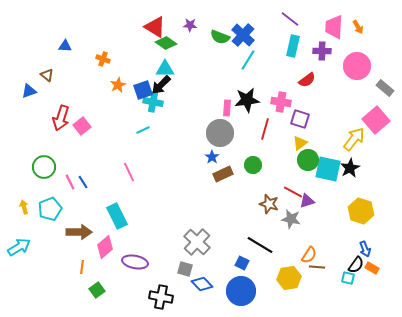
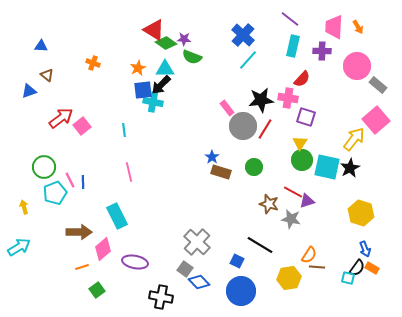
purple star at (190, 25): moved 6 px left, 14 px down
red triangle at (155, 27): moved 1 px left, 3 px down
green semicircle at (220, 37): moved 28 px left, 20 px down
blue triangle at (65, 46): moved 24 px left
orange cross at (103, 59): moved 10 px left, 4 px down
cyan line at (248, 60): rotated 10 degrees clockwise
red semicircle at (307, 80): moved 5 px left, 1 px up; rotated 12 degrees counterclockwise
orange star at (118, 85): moved 20 px right, 17 px up
gray rectangle at (385, 88): moved 7 px left, 3 px up
blue square at (143, 90): rotated 12 degrees clockwise
black star at (247, 100): moved 14 px right
pink cross at (281, 102): moved 7 px right, 4 px up
pink rectangle at (227, 108): rotated 42 degrees counterclockwise
red arrow at (61, 118): rotated 145 degrees counterclockwise
purple square at (300, 119): moved 6 px right, 2 px up
red line at (265, 129): rotated 15 degrees clockwise
cyan line at (143, 130): moved 19 px left; rotated 72 degrees counterclockwise
gray circle at (220, 133): moved 23 px right, 7 px up
yellow triangle at (300, 143): rotated 21 degrees counterclockwise
green circle at (308, 160): moved 6 px left
green circle at (253, 165): moved 1 px right, 2 px down
cyan square at (328, 169): moved 1 px left, 2 px up
pink line at (129, 172): rotated 12 degrees clockwise
brown rectangle at (223, 174): moved 2 px left, 2 px up; rotated 42 degrees clockwise
pink line at (70, 182): moved 2 px up
blue line at (83, 182): rotated 32 degrees clockwise
cyan pentagon at (50, 209): moved 5 px right, 16 px up
yellow hexagon at (361, 211): moved 2 px down
pink diamond at (105, 247): moved 2 px left, 2 px down
blue square at (242, 263): moved 5 px left, 2 px up
black semicircle at (356, 265): moved 1 px right, 3 px down
orange line at (82, 267): rotated 64 degrees clockwise
gray square at (185, 269): rotated 21 degrees clockwise
blue diamond at (202, 284): moved 3 px left, 2 px up
